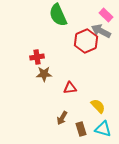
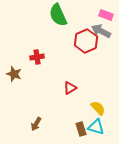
pink rectangle: rotated 24 degrees counterclockwise
brown star: moved 30 px left; rotated 21 degrees clockwise
red triangle: rotated 24 degrees counterclockwise
yellow semicircle: moved 2 px down
brown arrow: moved 26 px left, 6 px down
cyan triangle: moved 7 px left, 2 px up
